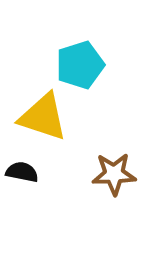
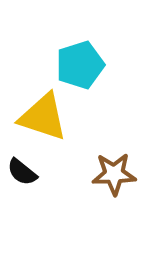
black semicircle: rotated 152 degrees counterclockwise
